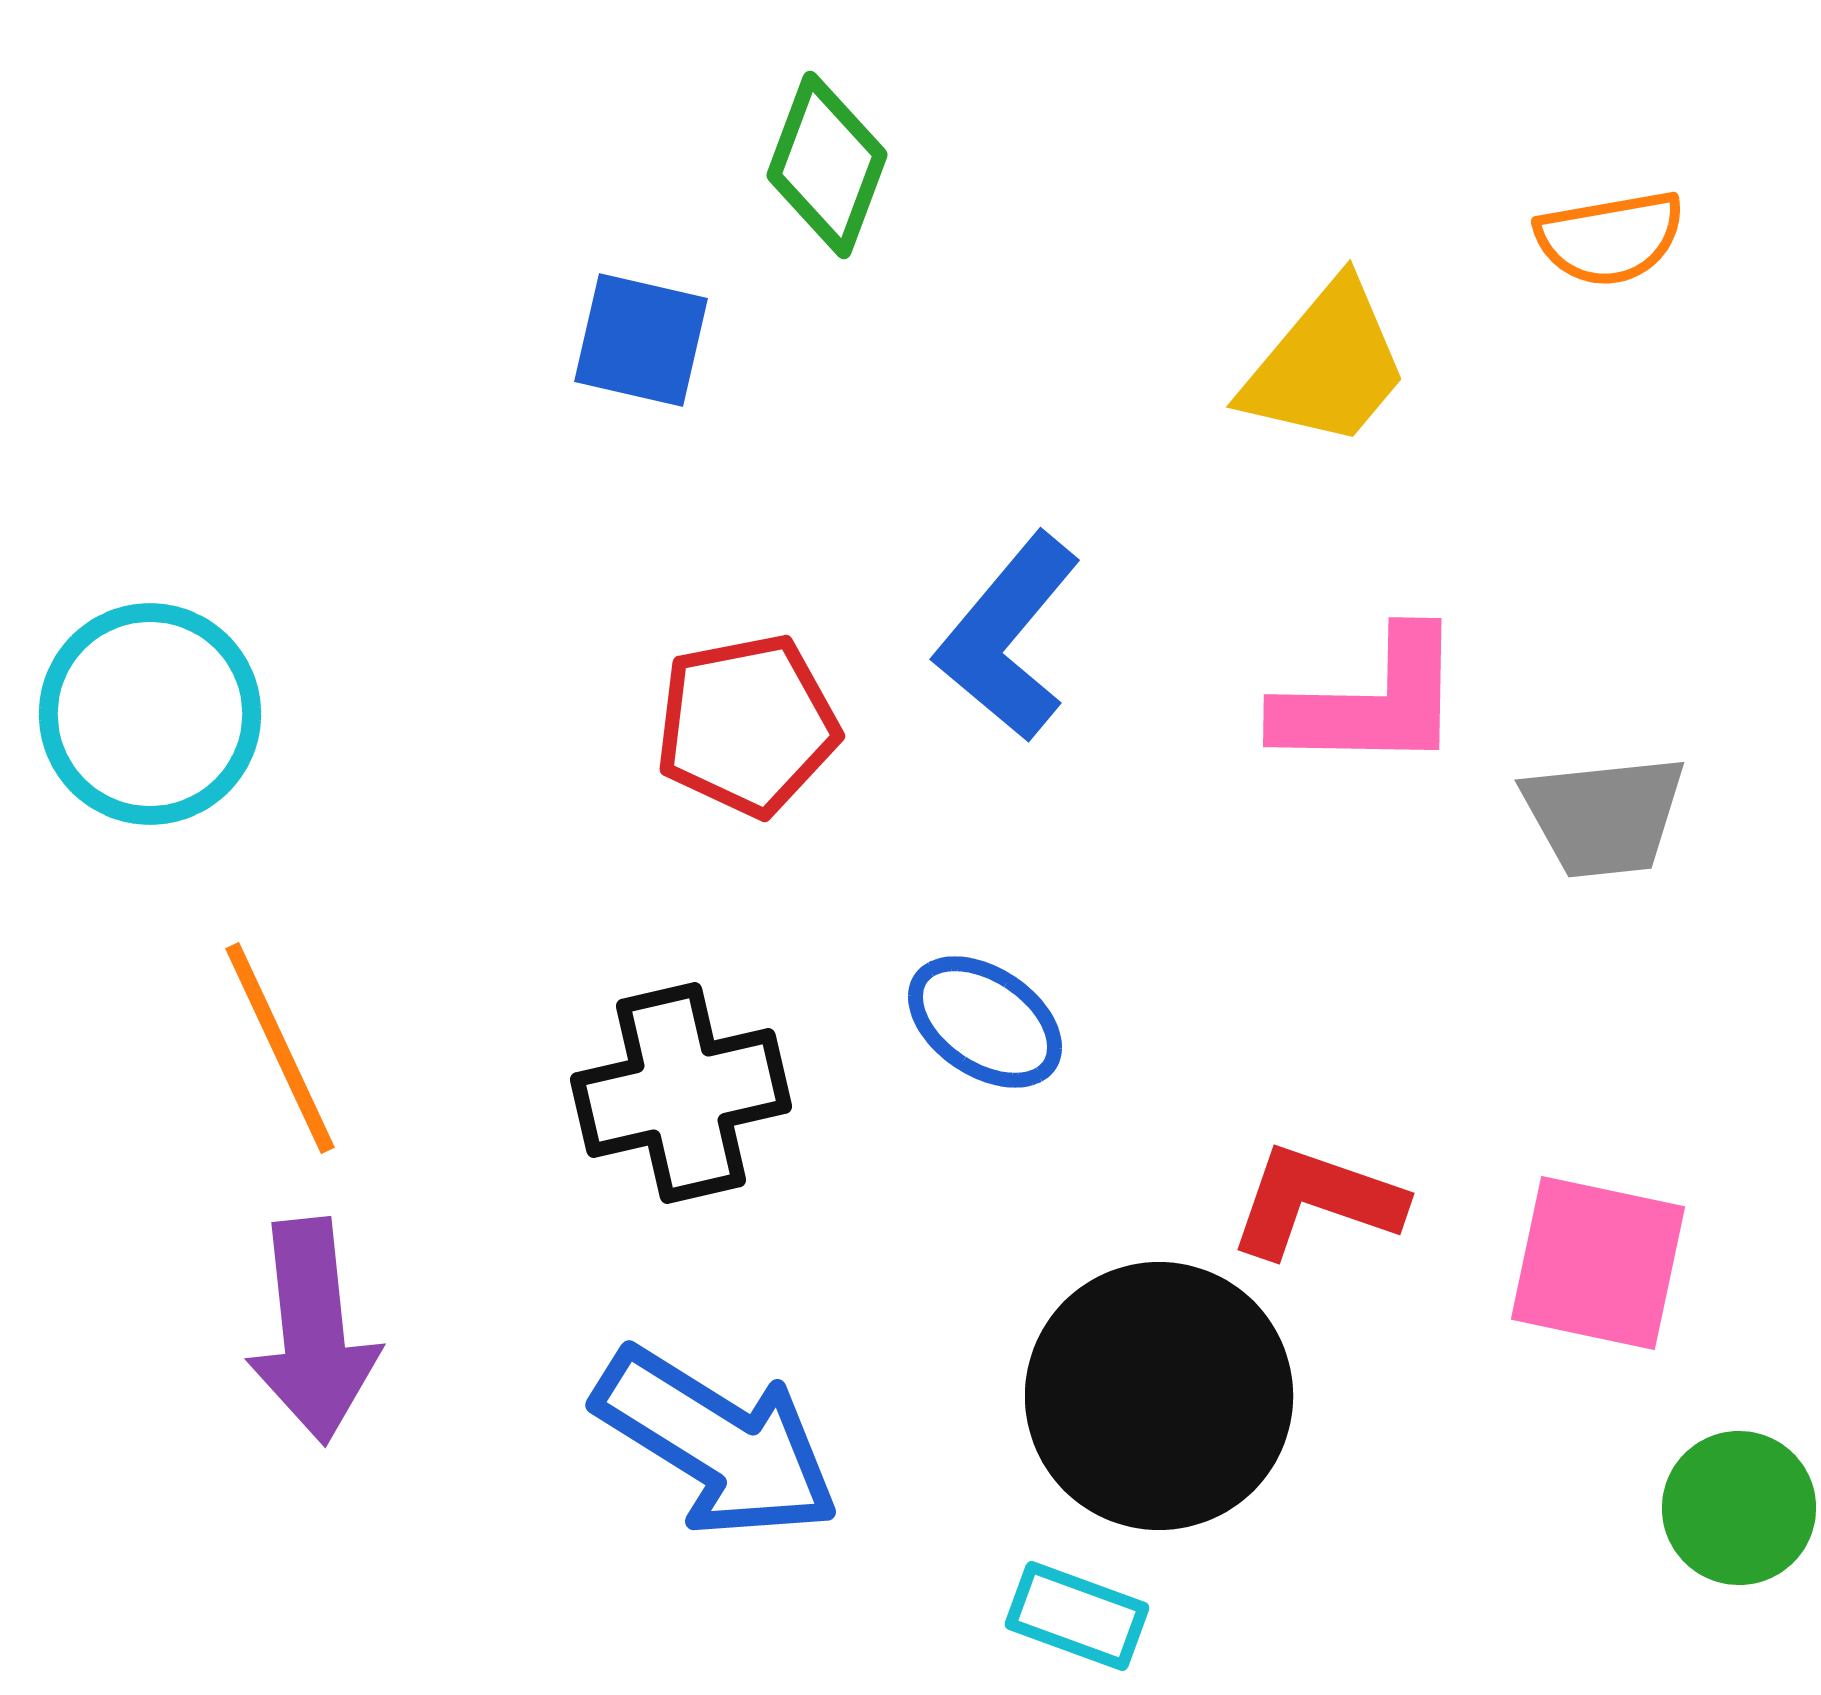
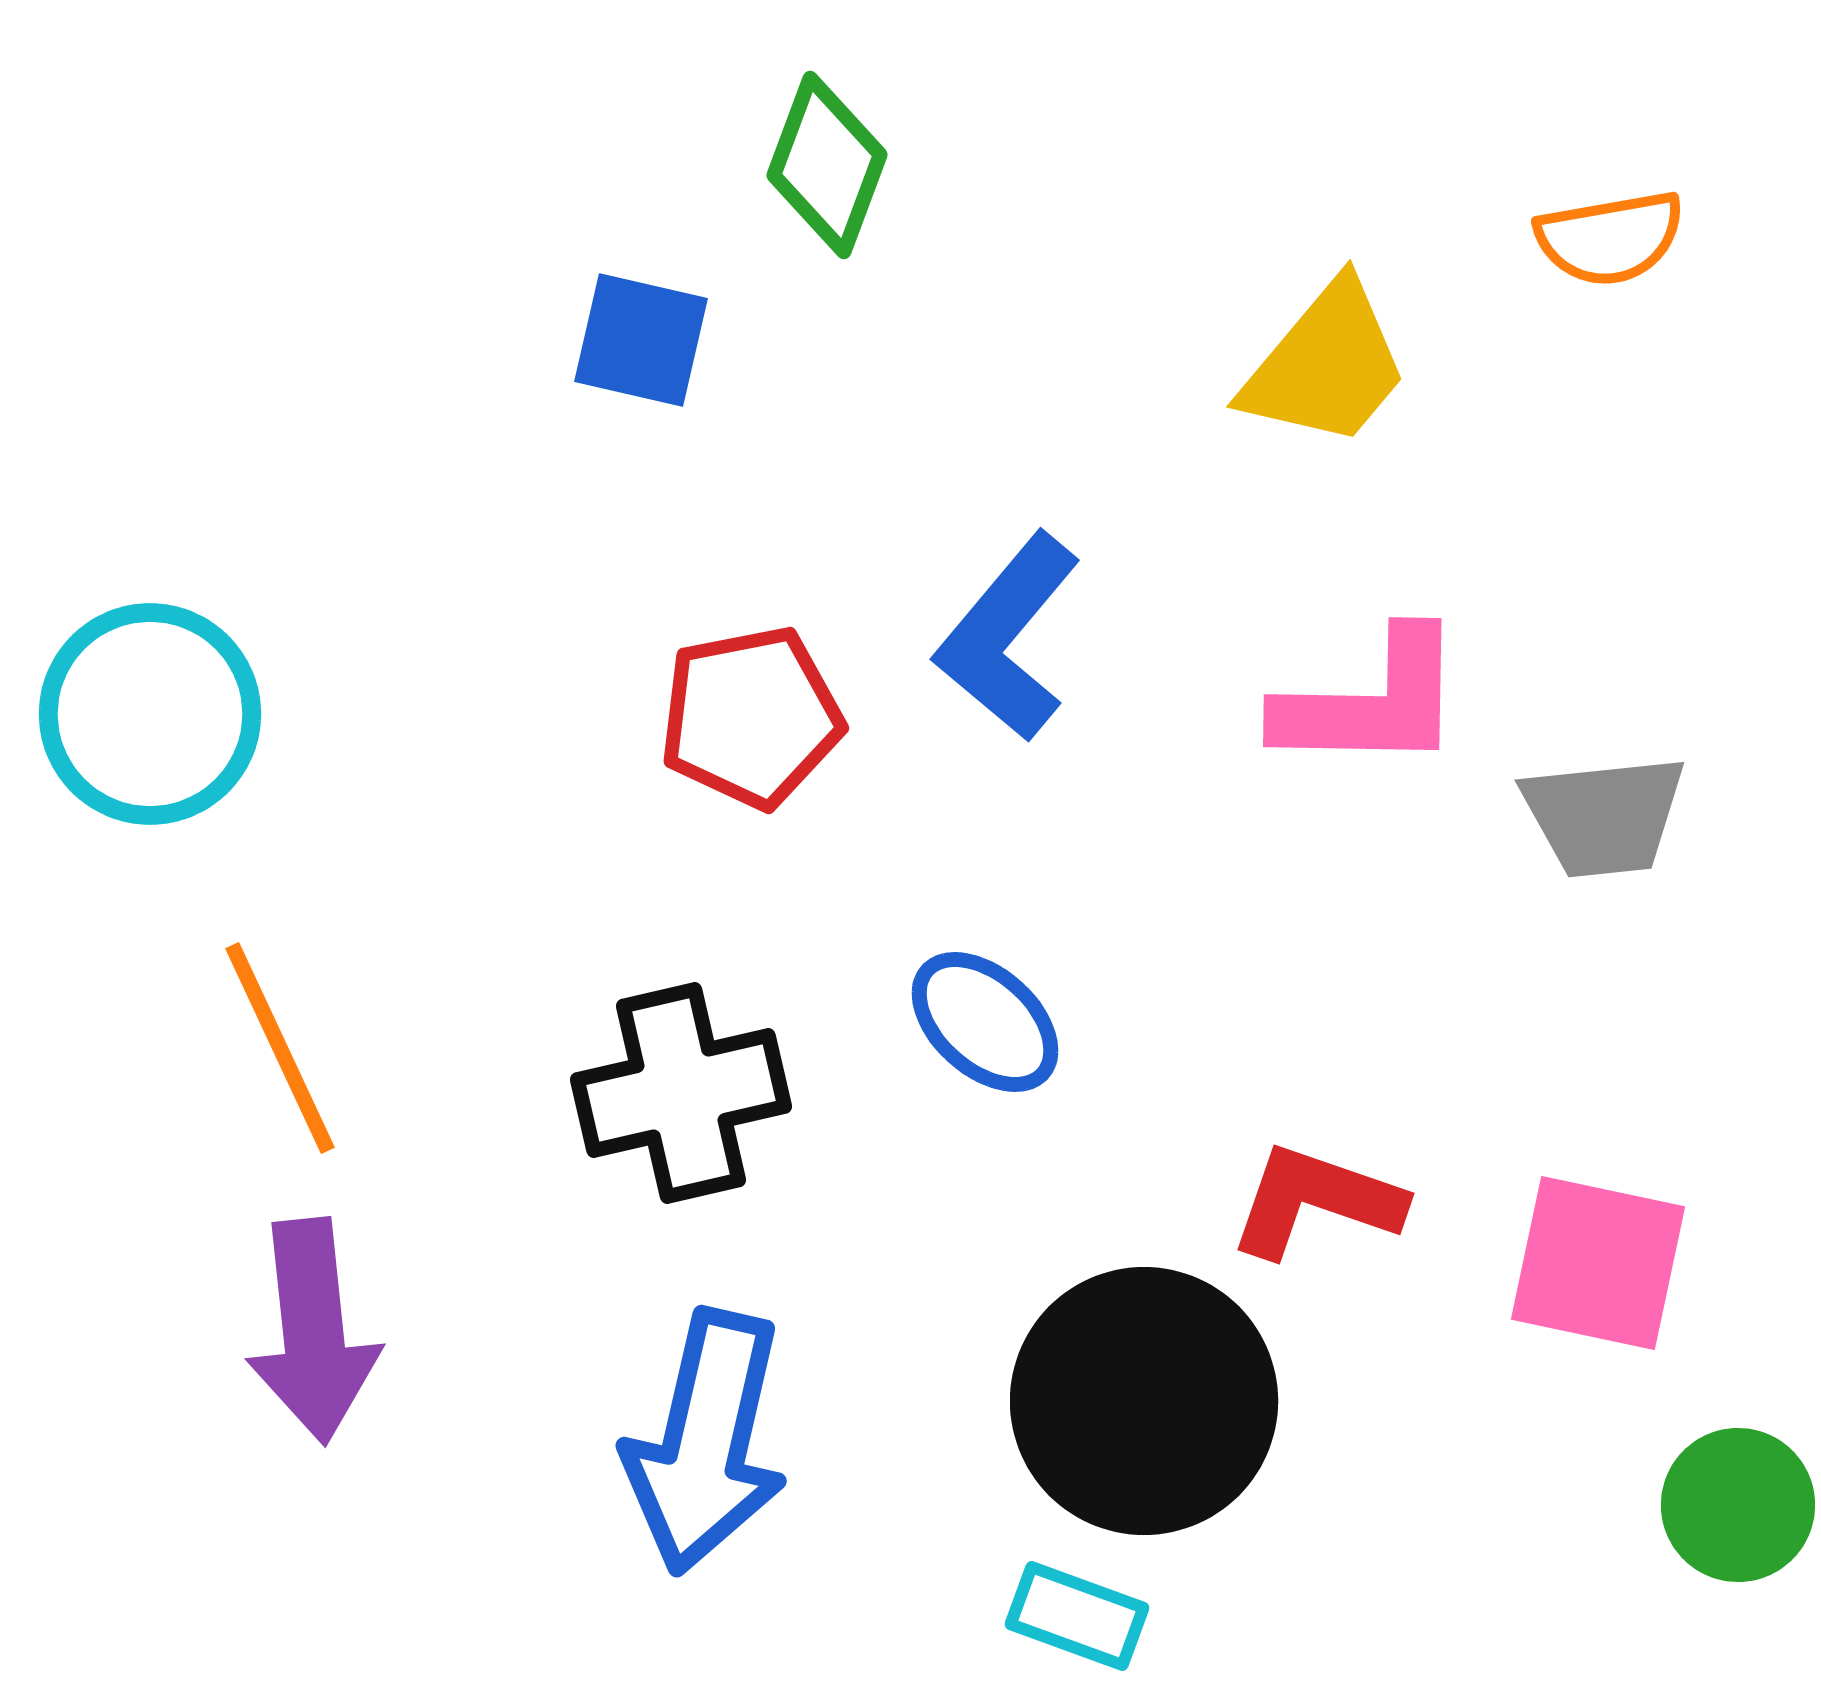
red pentagon: moved 4 px right, 8 px up
blue ellipse: rotated 8 degrees clockwise
black circle: moved 15 px left, 5 px down
blue arrow: moved 11 px left, 1 px up; rotated 71 degrees clockwise
green circle: moved 1 px left, 3 px up
